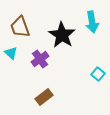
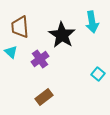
brown trapezoid: rotated 15 degrees clockwise
cyan triangle: moved 1 px up
